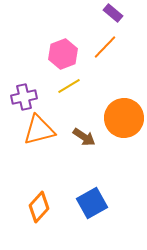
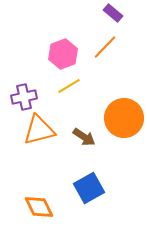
blue square: moved 3 px left, 15 px up
orange diamond: rotated 68 degrees counterclockwise
